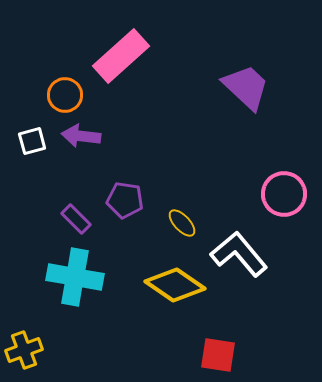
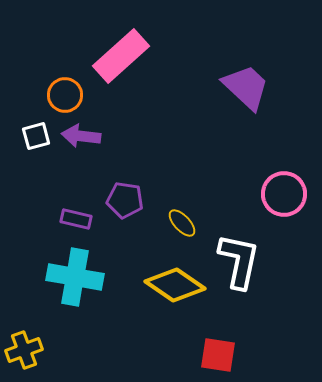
white square: moved 4 px right, 5 px up
purple rectangle: rotated 32 degrees counterclockwise
white L-shape: moved 7 px down; rotated 52 degrees clockwise
